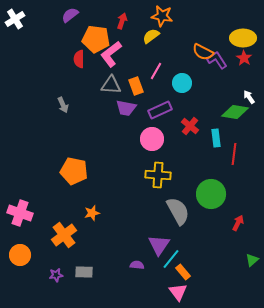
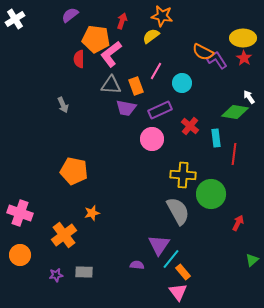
yellow cross at (158, 175): moved 25 px right
